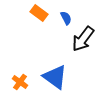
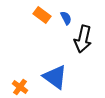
orange rectangle: moved 3 px right, 2 px down
black arrow: rotated 24 degrees counterclockwise
orange cross: moved 5 px down
